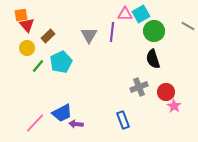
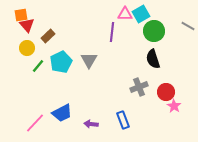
gray triangle: moved 25 px down
purple arrow: moved 15 px right
